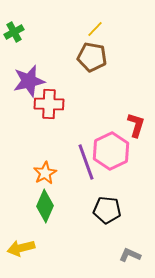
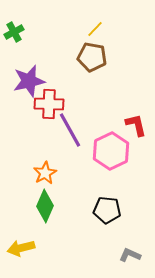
red L-shape: rotated 30 degrees counterclockwise
purple line: moved 16 px left, 32 px up; rotated 9 degrees counterclockwise
